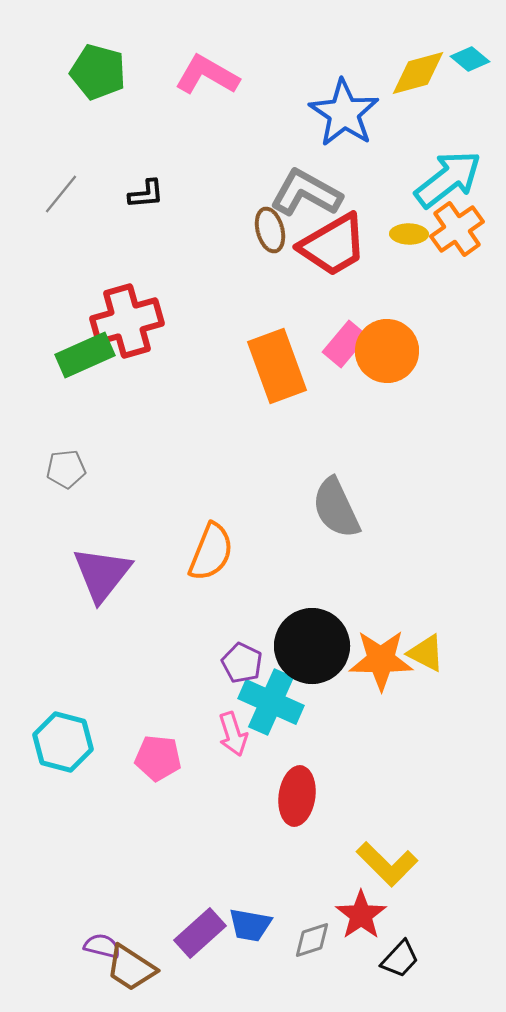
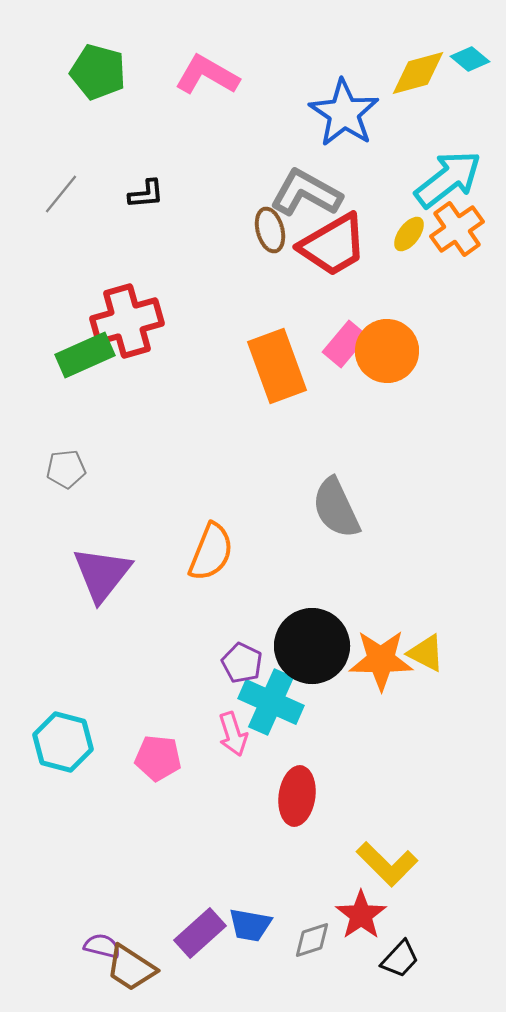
yellow ellipse: rotated 54 degrees counterclockwise
